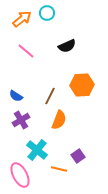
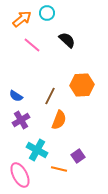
black semicircle: moved 6 px up; rotated 114 degrees counterclockwise
pink line: moved 6 px right, 6 px up
cyan cross: rotated 10 degrees counterclockwise
